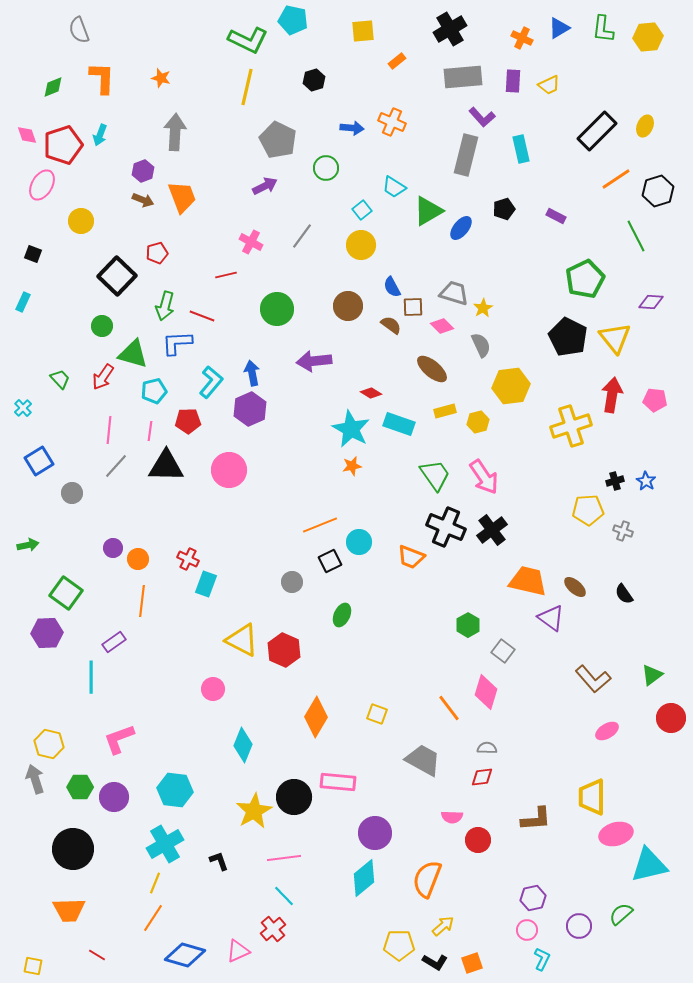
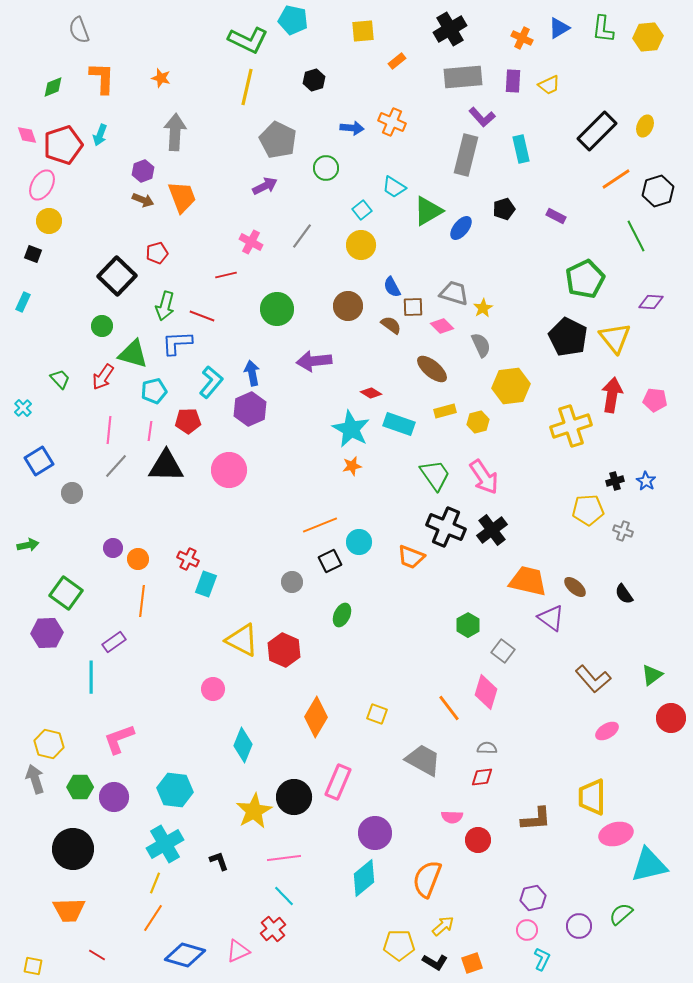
yellow circle at (81, 221): moved 32 px left
pink rectangle at (338, 782): rotated 72 degrees counterclockwise
